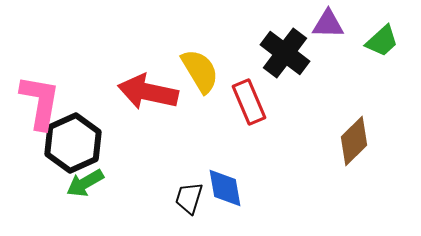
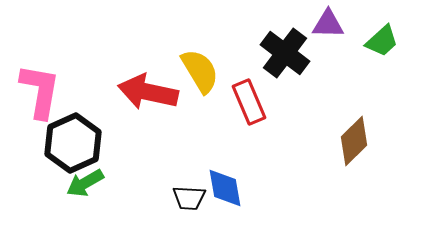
pink L-shape: moved 11 px up
black trapezoid: rotated 104 degrees counterclockwise
